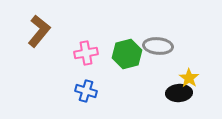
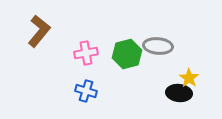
black ellipse: rotated 10 degrees clockwise
